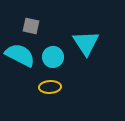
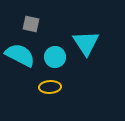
gray square: moved 2 px up
cyan circle: moved 2 px right
